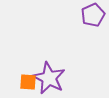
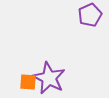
purple pentagon: moved 3 px left
